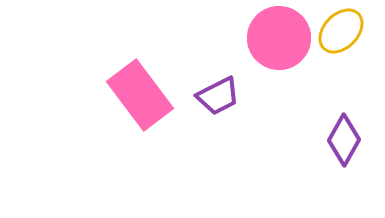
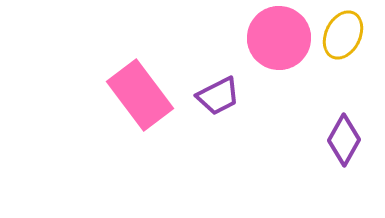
yellow ellipse: moved 2 px right, 4 px down; rotated 18 degrees counterclockwise
